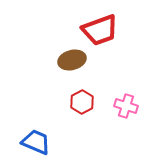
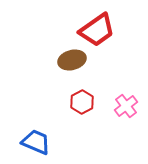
red trapezoid: moved 3 px left; rotated 15 degrees counterclockwise
pink cross: rotated 35 degrees clockwise
